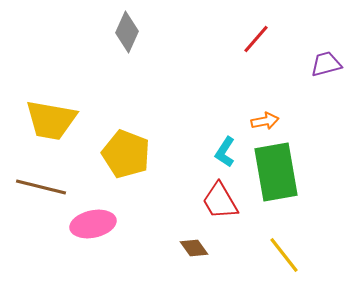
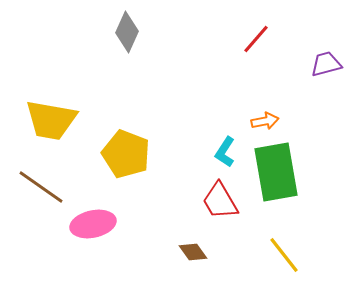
brown line: rotated 21 degrees clockwise
brown diamond: moved 1 px left, 4 px down
